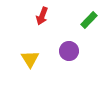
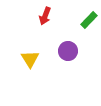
red arrow: moved 3 px right
purple circle: moved 1 px left
